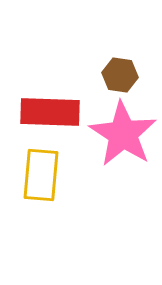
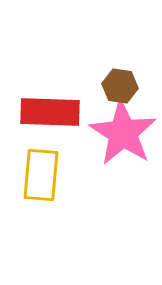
brown hexagon: moved 11 px down
pink star: moved 1 px up
